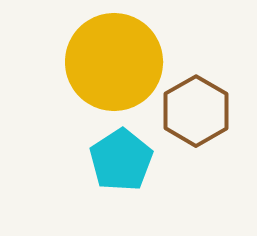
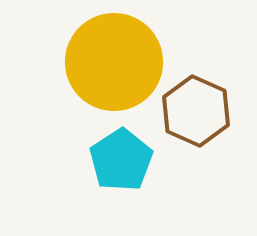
brown hexagon: rotated 6 degrees counterclockwise
